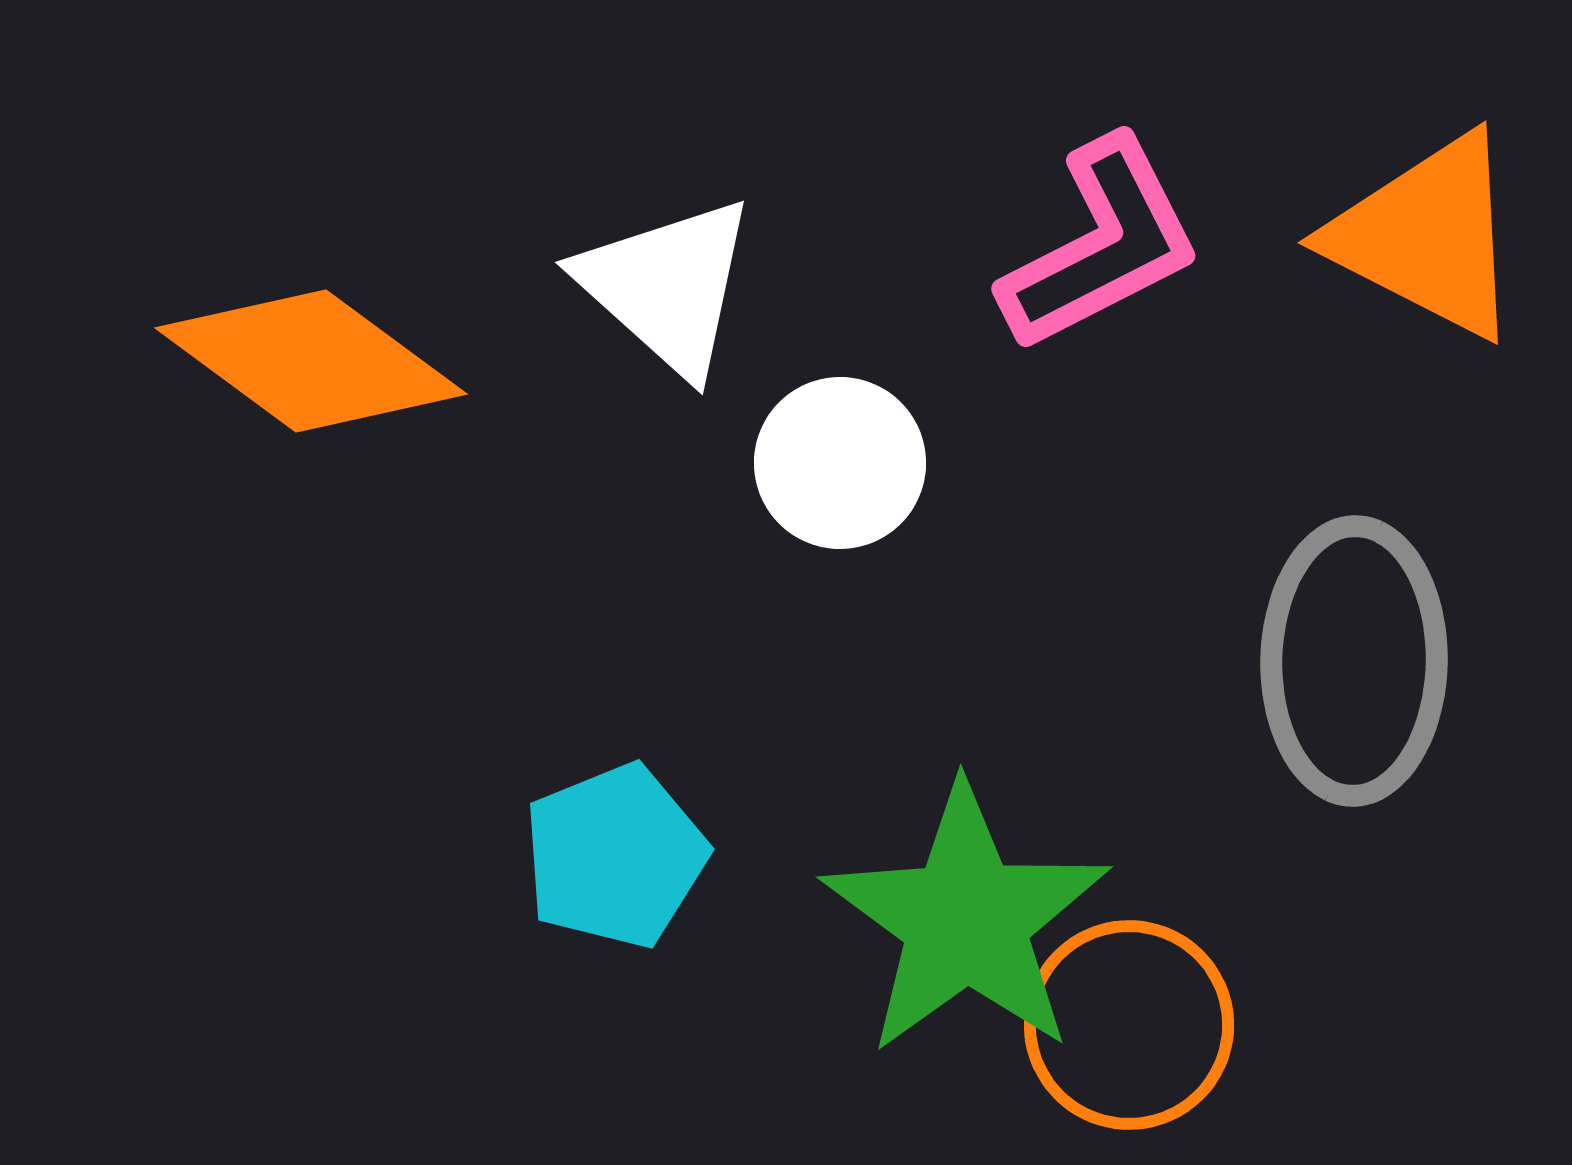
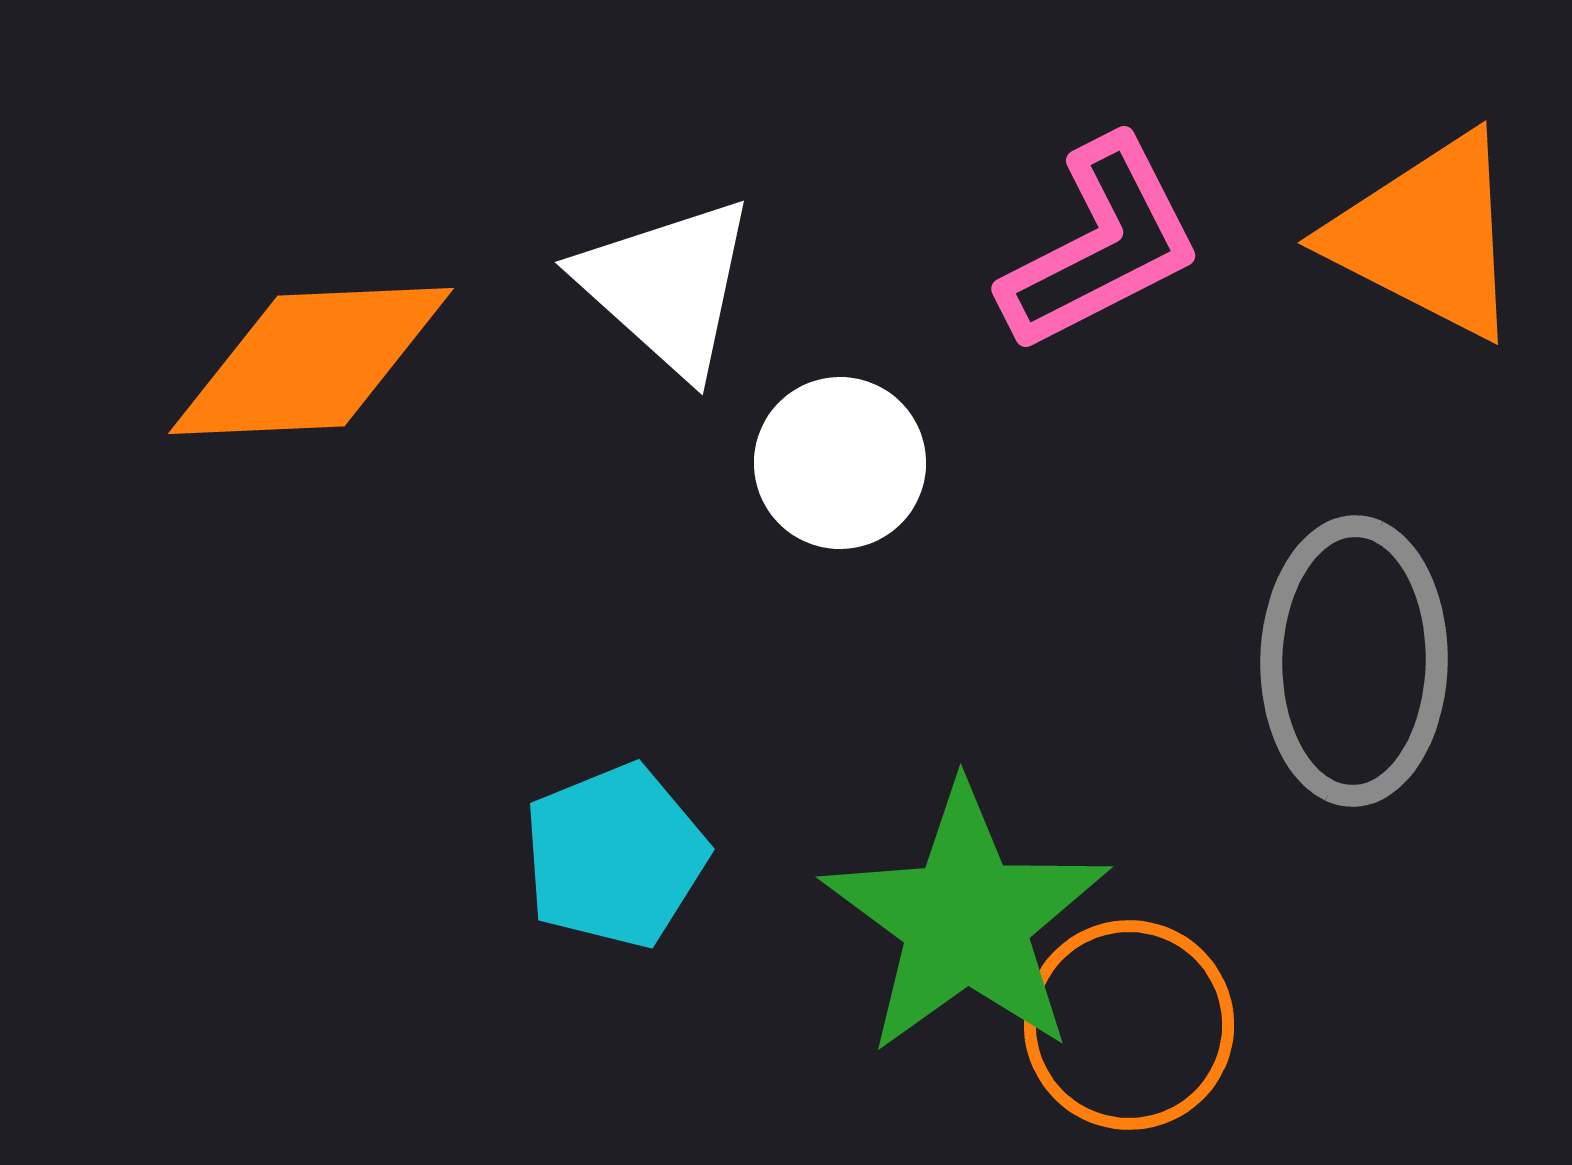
orange diamond: rotated 39 degrees counterclockwise
